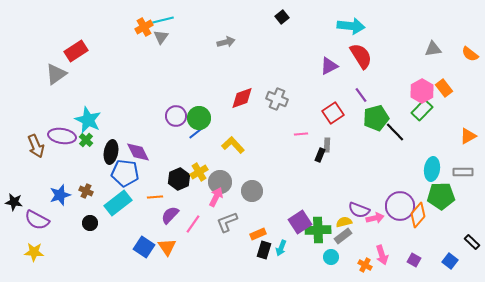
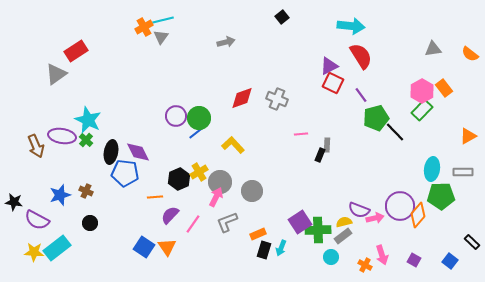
red square at (333, 113): moved 30 px up; rotated 30 degrees counterclockwise
cyan rectangle at (118, 203): moved 61 px left, 45 px down
